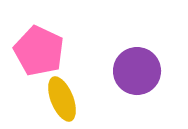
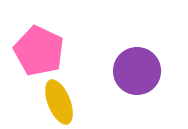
yellow ellipse: moved 3 px left, 3 px down
